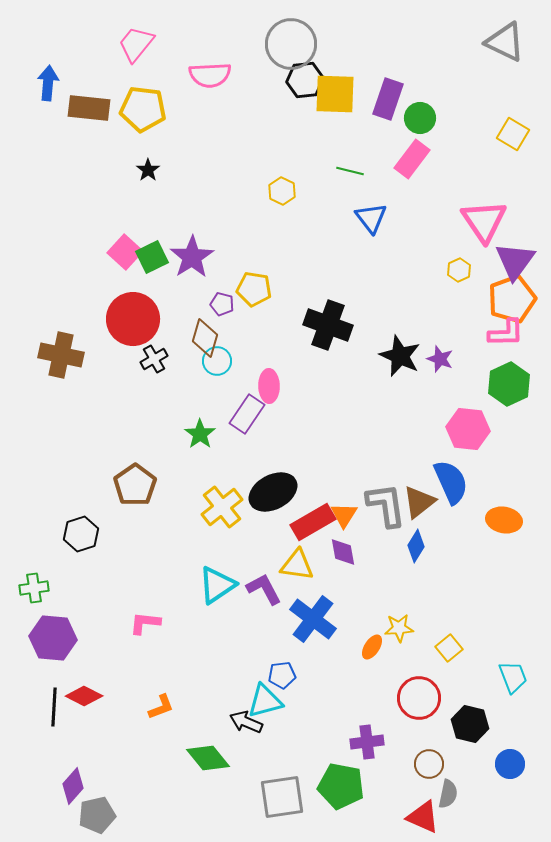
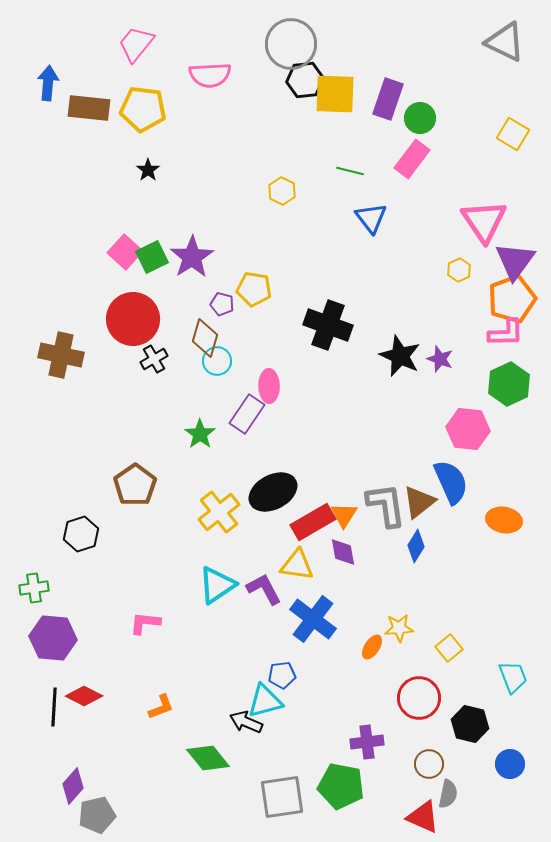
yellow cross at (222, 507): moved 3 px left, 5 px down
